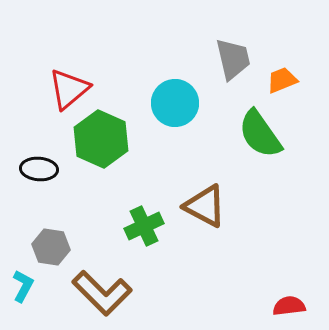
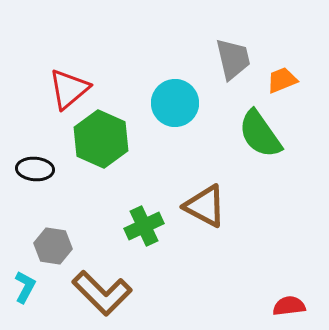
black ellipse: moved 4 px left
gray hexagon: moved 2 px right, 1 px up
cyan L-shape: moved 2 px right, 1 px down
